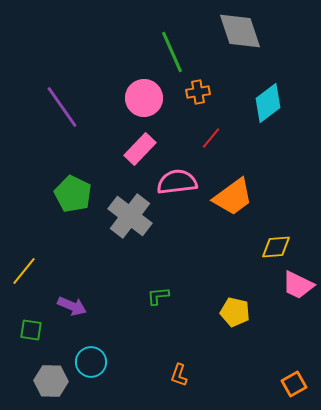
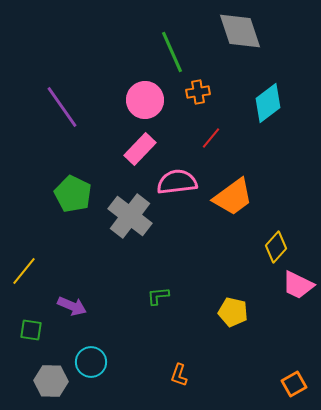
pink circle: moved 1 px right, 2 px down
yellow diamond: rotated 44 degrees counterclockwise
yellow pentagon: moved 2 px left
